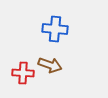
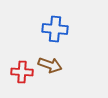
red cross: moved 1 px left, 1 px up
